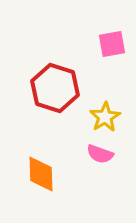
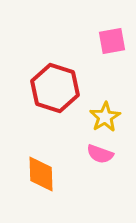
pink square: moved 3 px up
